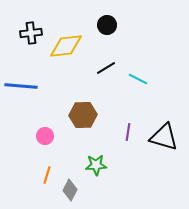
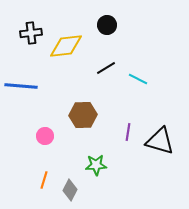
black triangle: moved 4 px left, 4 px down
orange line: moved 3 px left, 5 px down
